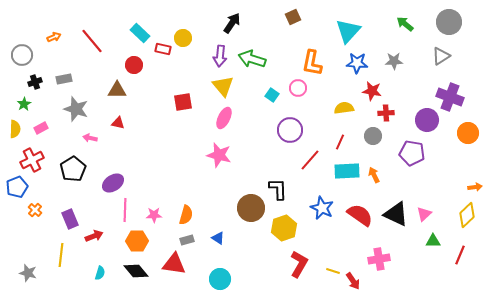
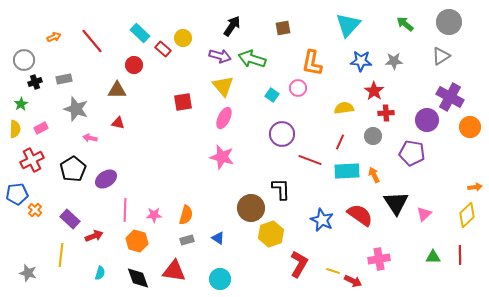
brown square at (293, 17): moved 10 px left, 11 px down; rotated 14 degrees clockwise
black arrow at (232, 23): moved 3 px down
cyan triangle at (348, 31): moved 6 px up
red rectangle at (163, 49): rotated 28 degrees clockwise
gray circle at (22, 55): moved 2 px right, 5 px down
purple arrow at (220, 56): rotated 80 degrees counterclockwise
blue star at (357, 63): moved 4 px right, 2 px up
red star at (372, 91): moved 2 px right; rotated 24 degrees clockwise
purple cross at (450, 97): rotated 8 degrees clockwise
green star at (24, 104): moved 3 px left
purple circle at (290, 130): moved 8 px left, 4 px down
orange circle at (468, 133): moved 2 px right, 6 px up
pink star at (219, 155): moved 3 px right, 2 px down
red line at (310, 160): rotated 70 degrees clockwise
purple ellipse at (113, 183): moved 7 px left, 4 px up
blue pentagon at (17, 187): moved 7 px down; rotated 15 degrees clockwise
black L-shape at (278, 189): moved 3 px right
blue star at (322, 208): moved 12 px down
black triangle at (396, 214): moved 11 px up; rotated 32 degrees clockwise
purple rectangle at (70, 219): rotated 24 degrees counterclockwise
yellow hexagon at (284, 228): moved 13 px left, 6 px down
orange hexagon at (137, 241): rotated 15 degrees clockwise
green triangle at (433, 241): moved 16 px down
red line at (460, 255): rotated 24 degrees counterclockwise
red triangle at (174, 264): moved 7 px down
black diamond at (136, 271): moved 2 px right, 7 px down; rotated 20 degrees clockwise
red arrow at (353, 281): rotated 30 degrees counterclockwise
